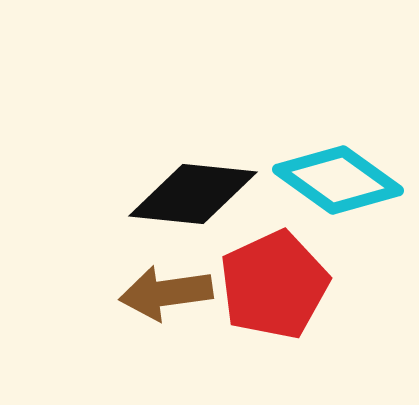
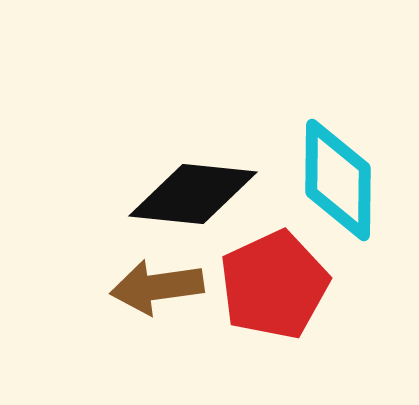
cyan diamond: rotated 55 degrees clockwise
brown arrow: moved 9 px left, 6 px up
